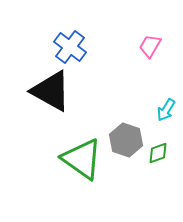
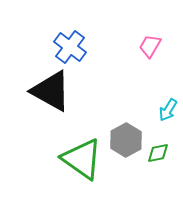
cyan arrow: moved 2 px right
gray hexagon: rotated 12 degrees clockwise
green diamond: rotated 10 degrees clockwise
